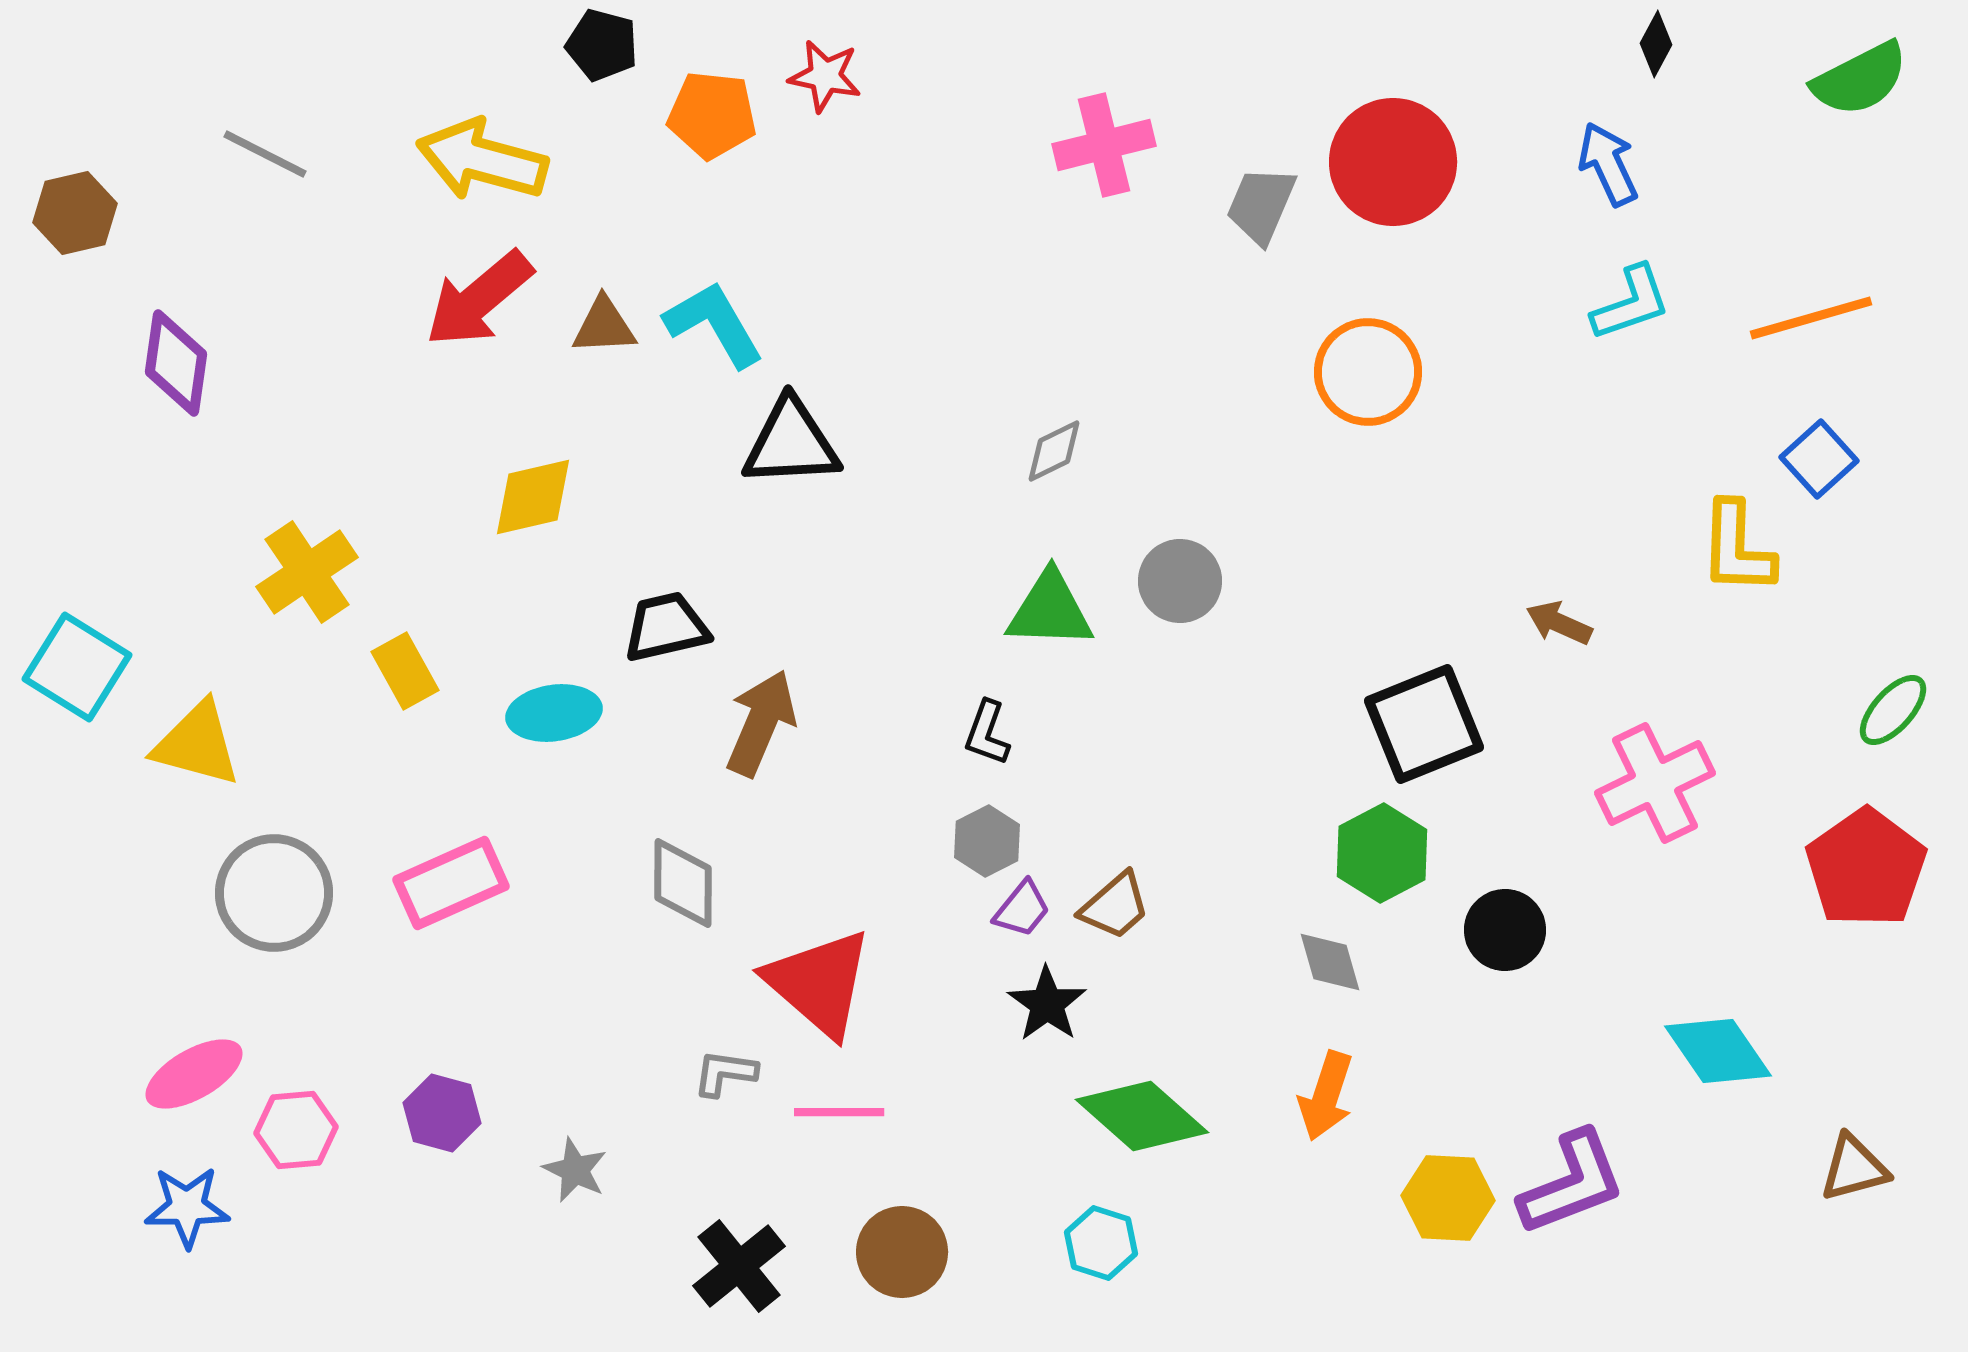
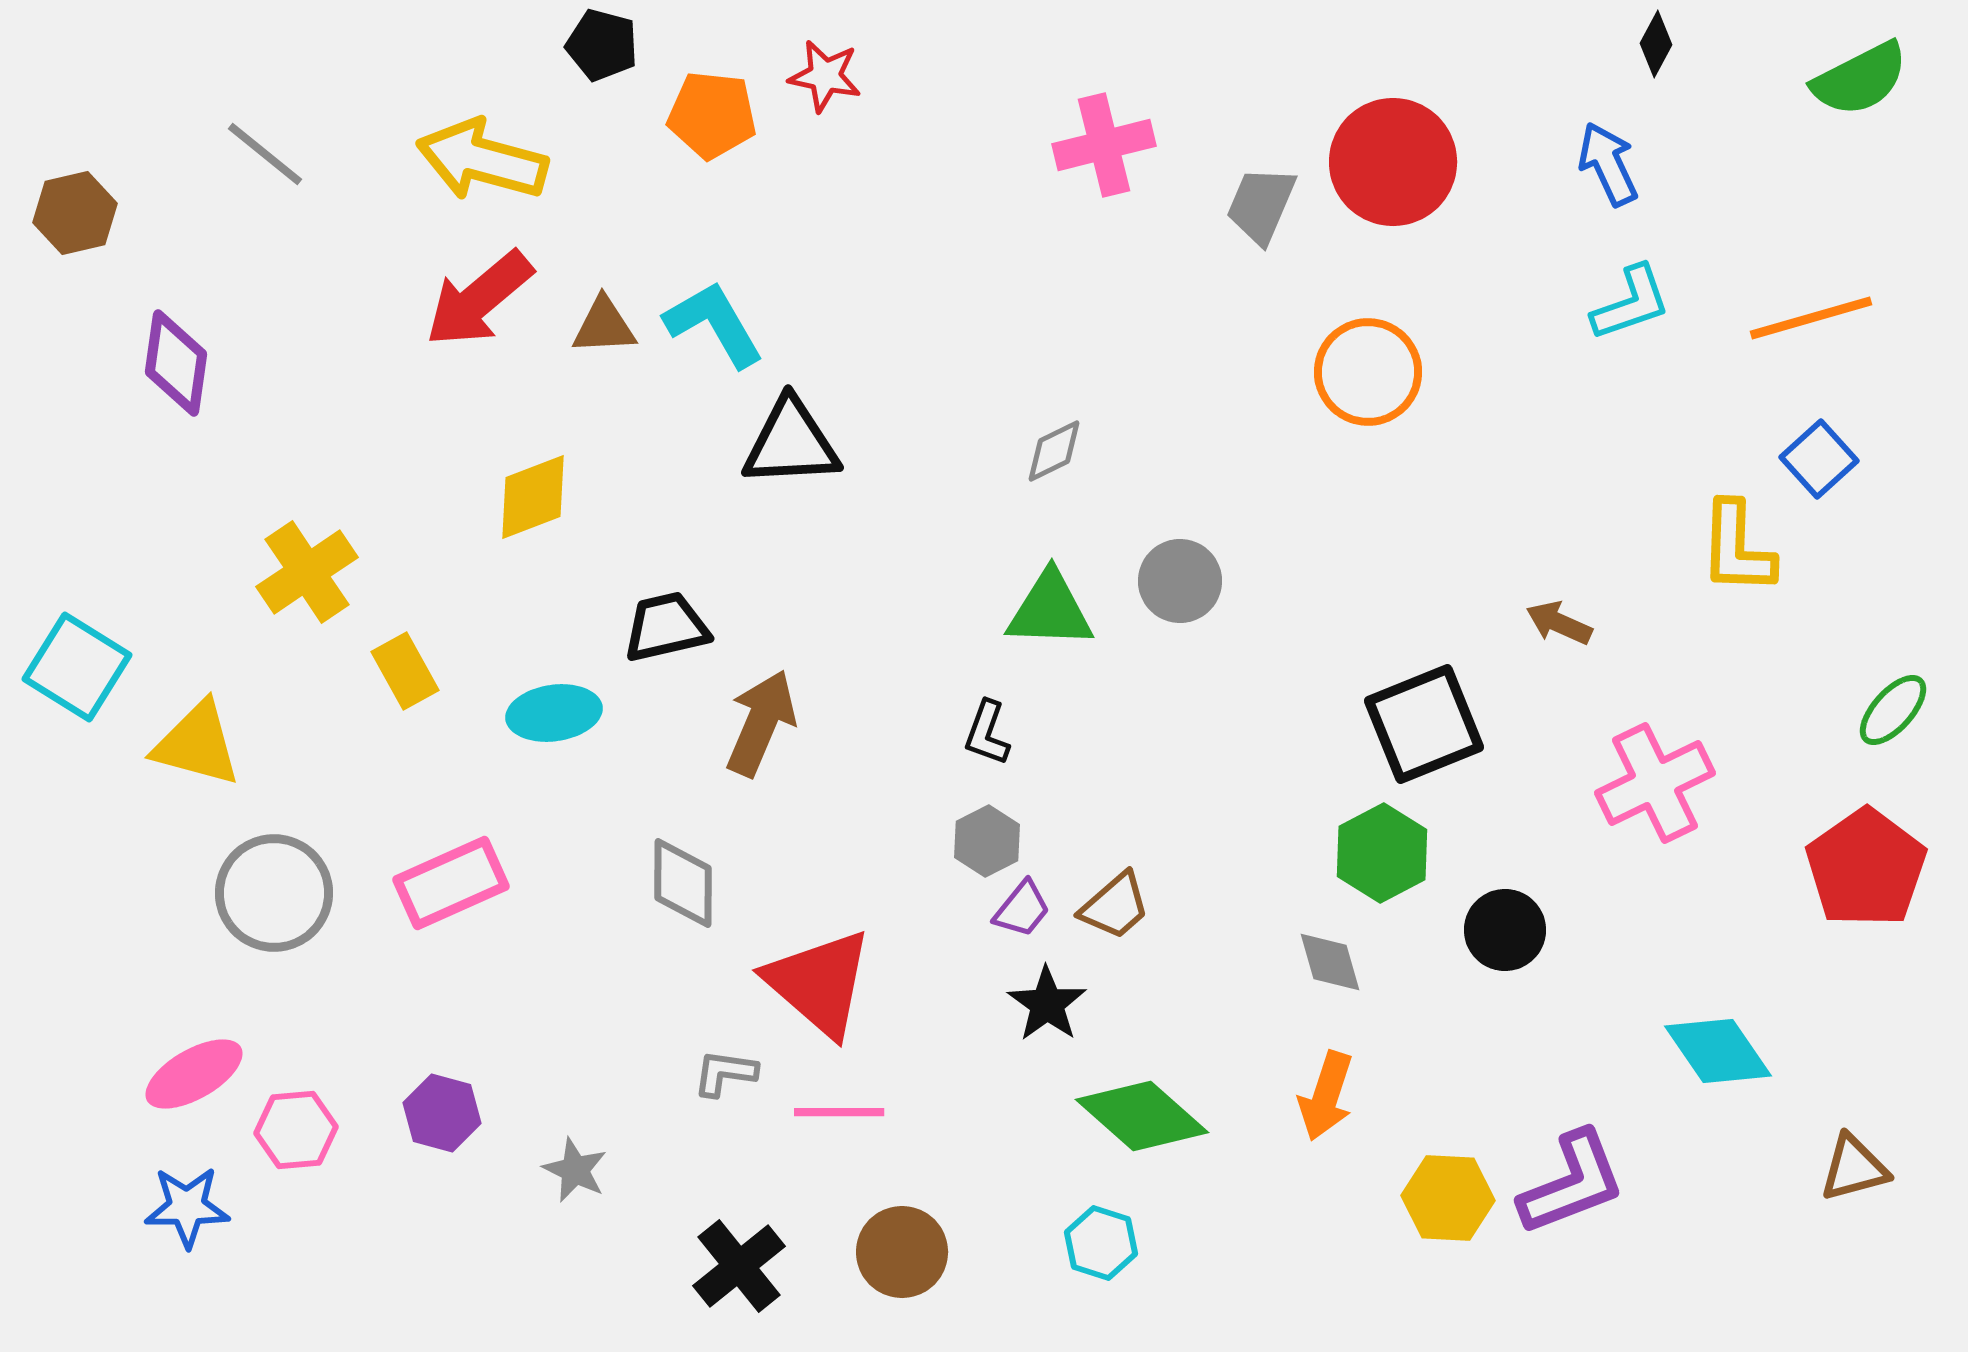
gray line at (265, 154): rotated 12 degrees clockwise
yellow diamond at (533, 497): rotated 8 degrees counterclockwise
